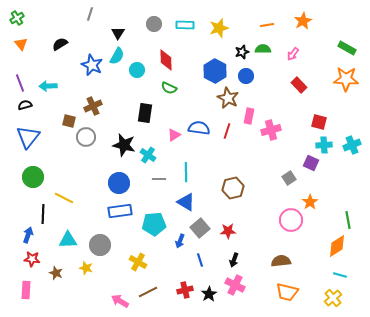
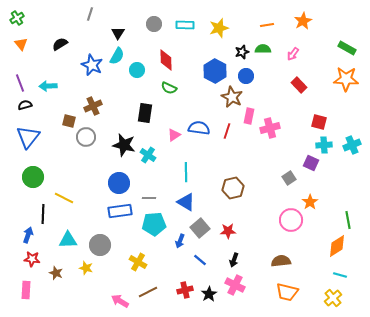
brown star at (228, 98): moved 4 px right, 1 px up
pink cross at (271, 130): moved 1 px left, 2 px up
gray line at (159, 179): moved 10 px left, 19 px down
blue line at (200, 260): rotated 32 degrees counterclockwise
